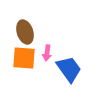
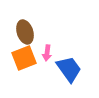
orange square: rotated 25 degrees counterclockwise
